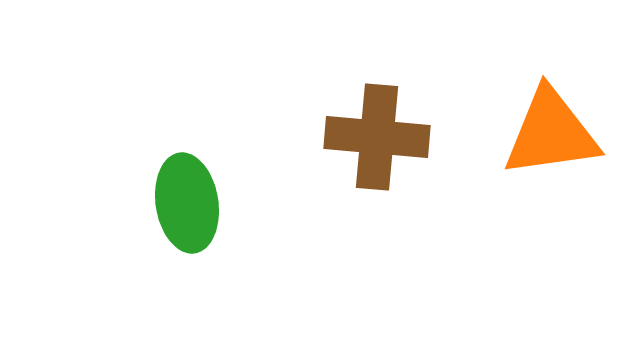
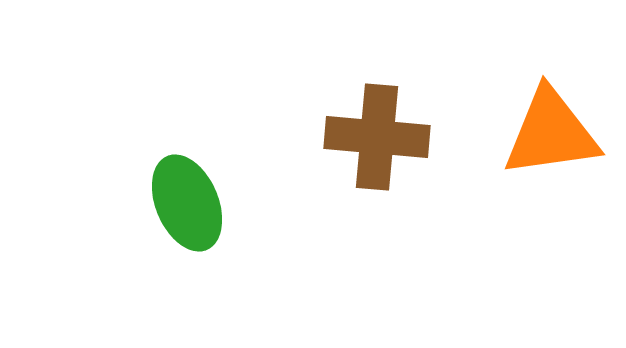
green ellipse: rotated 14 degrees counterclockwise
